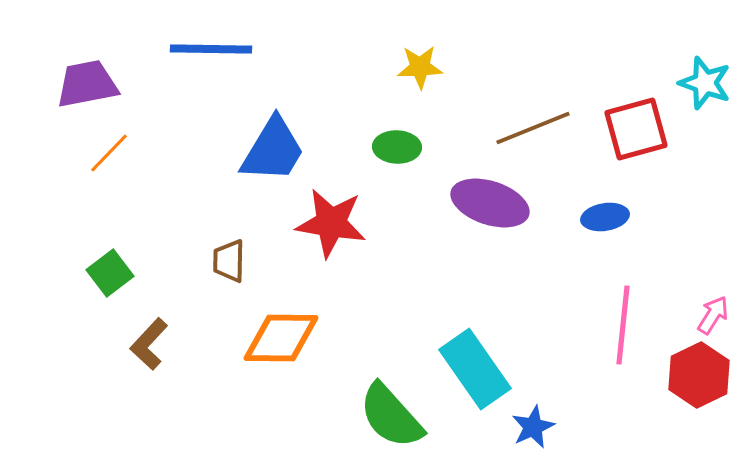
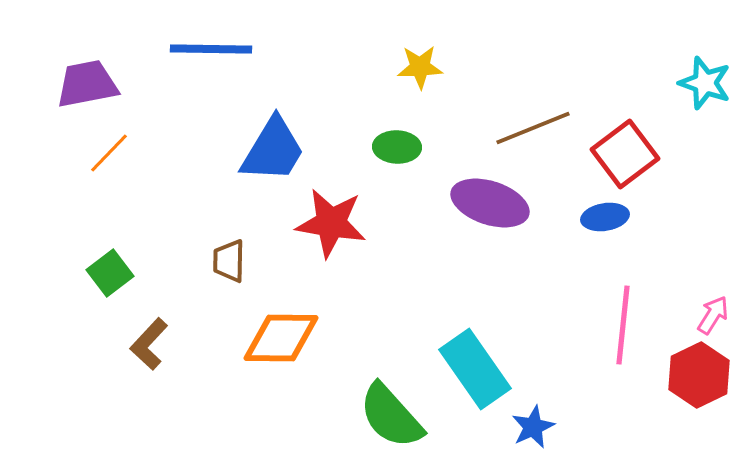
red square: moved 11 px left, 25 px down; rotated 22 degrees counterclockwise
